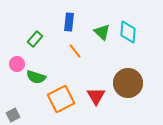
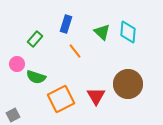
blue rectangle: moved 3 px left, 2 px down; rotated 12 degrees clockwise
brown circle: moved 1 px down
